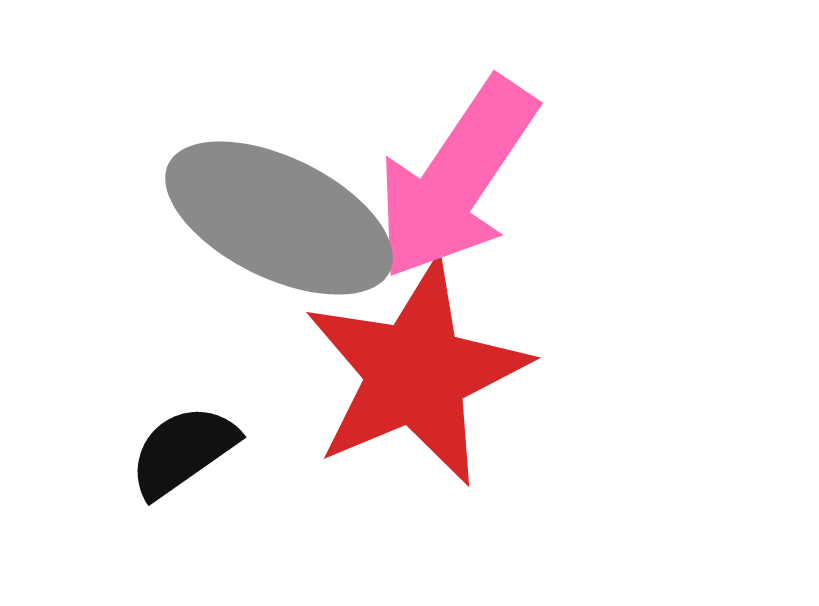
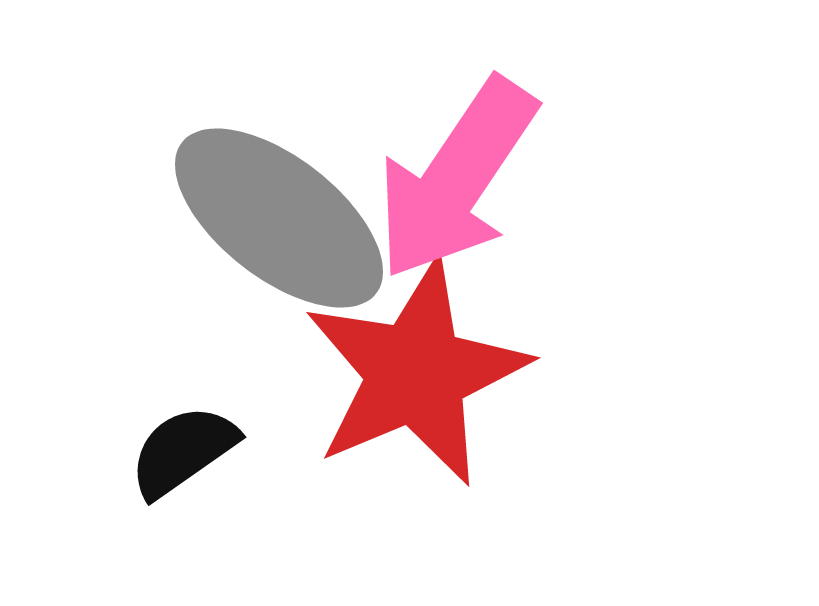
gray ellipse: rotated 12 degrees clockwise
